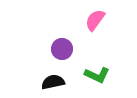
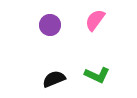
purple circle: moved 12 px left, 24 px up
black semicircle: moved 1 px right, 3 px up; rotated 10 degrees counterclockwise
